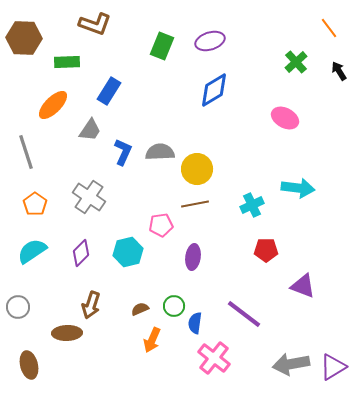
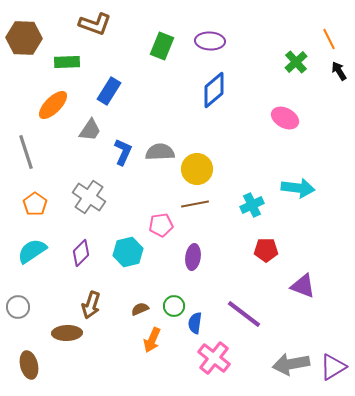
orange line at (329, 28): moved 11 px down; rotated 10 degrees clockwise
purple ellipse at (210, 41): rotated 20 degrees clockwise
blue diamond at (214, 90): rotated 9 degrees counterclockwise
